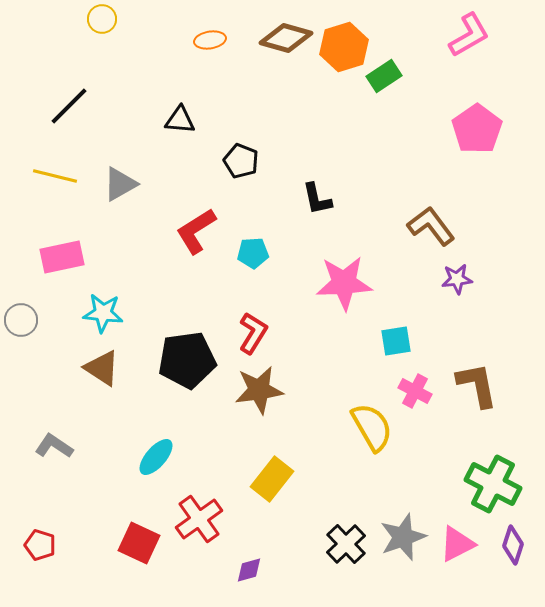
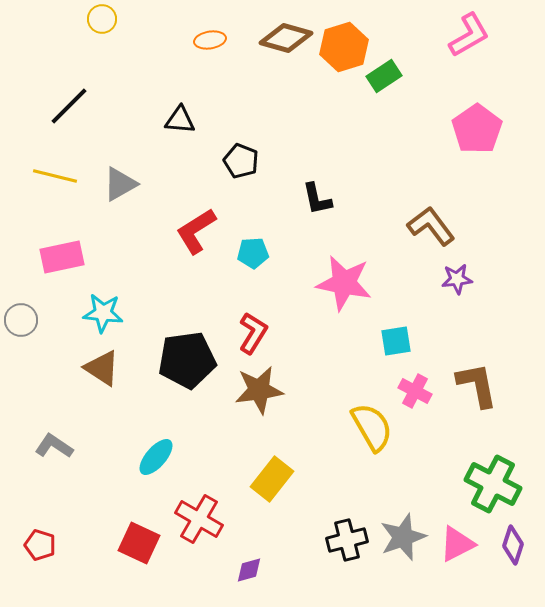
pink star at (344, 283): rotated 14 degrees clockwise
red cross at (199, 519): rotated 24 degrees counterclockwise
black cross at (346, 544): moved 1 px right, 4 px up; rotated 30 degrees clockwise
